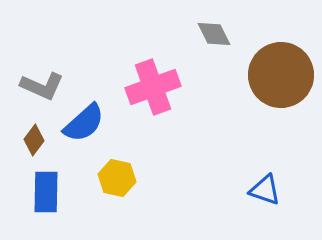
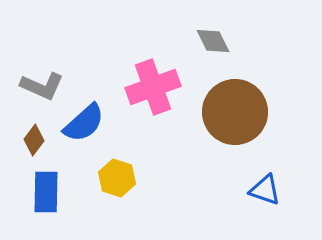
gray diamond: moved 1 px left, 7 px down
brown circle: moved 46 px left, 37 px down
yellow hexagon: rotated 6 degrees clockwise
